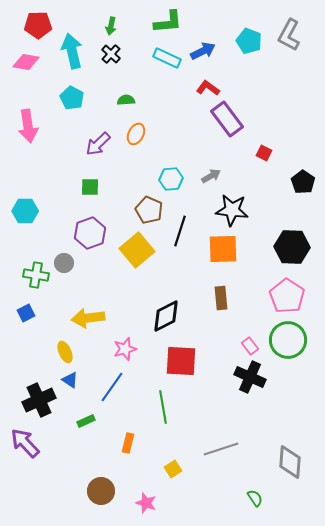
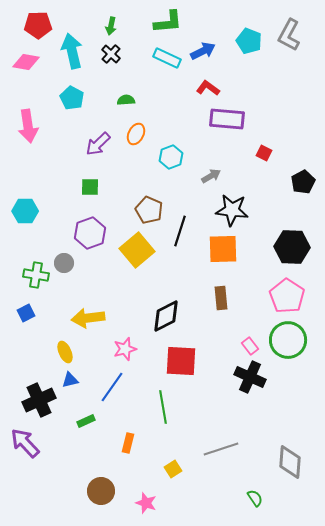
purple rectangle at (227, 119): rotated 48 degrees counterclockwise
cyan hexagon at (171, 179): moved 22 px up; rotated 15 degrees counterclockwise
black pentagon at (303, 182): rotated 10 degrees clockwise
blue triangle at (70, 380): rotated 48 degrees counterclockwise
